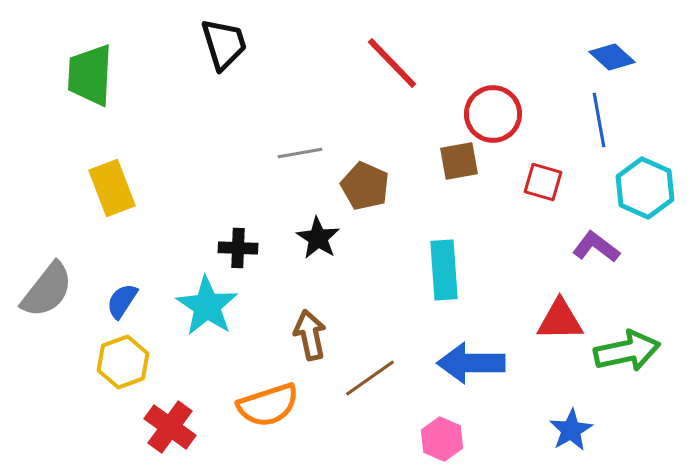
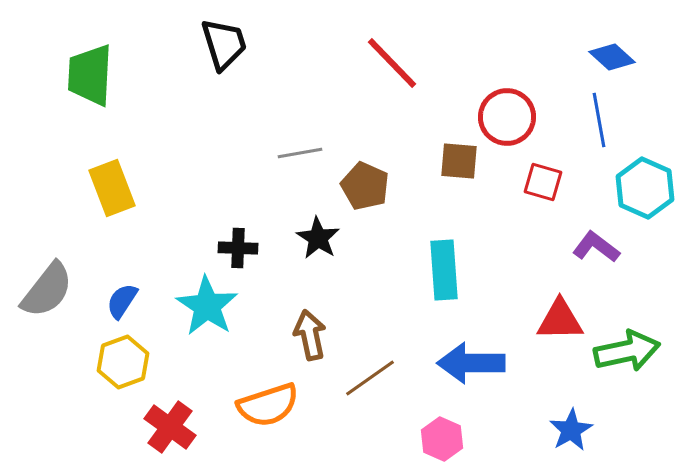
red circle: moved 14 px right, 3 px down
brown square: rotated 15 degrees clockwise
